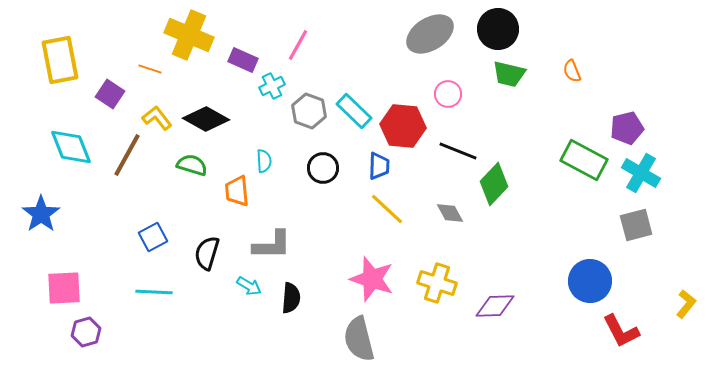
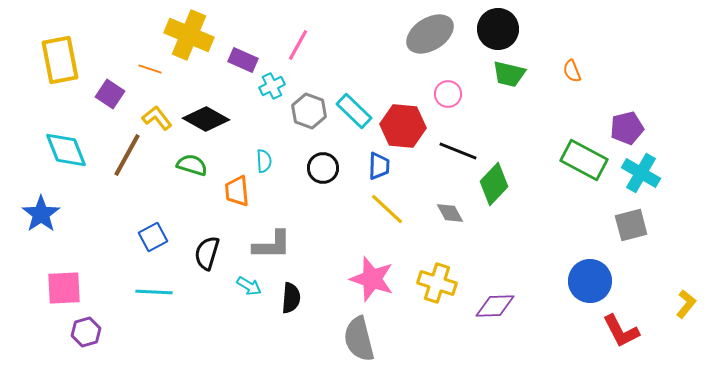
cyan diamond at (71, 147): moved 5 px left, 3 px down
gray square at (636, 225): moved 5 px left
